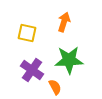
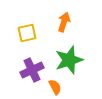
yellow square: rotated 24 degrees counterclockwise
green star: rotated 16 degrees counterclockwise
purple cross: rotated 30 degrees clockwise
